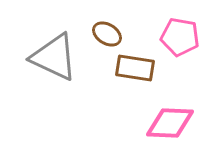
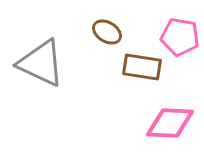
brown ellipse: moved 2 px up
gray triangle: moved 13 px left, 6 px down
brown rectangle: moved 7 px right, 1 px up
